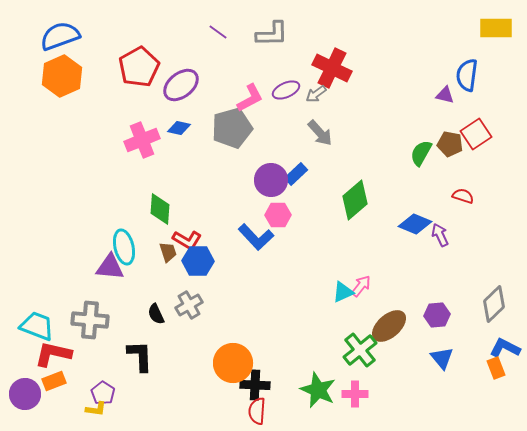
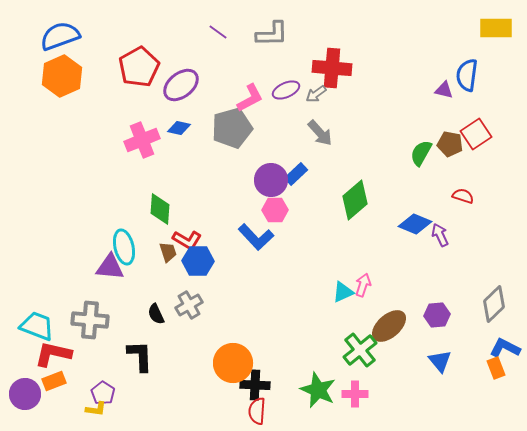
red cross at (332, 68): rotated 21 degrees counterclockwise
purple triangle at (445, 95): moved 1 px left, 5 px up
pink hexagon at (278, 215): moved 3 px left, 5 px up
pink arrow at (361, 286): moved 2 px right, 1 px up; rotated 20 degrees counterclockwise
blue triangle at (442, 358): moved 2 px left, 3 px down
